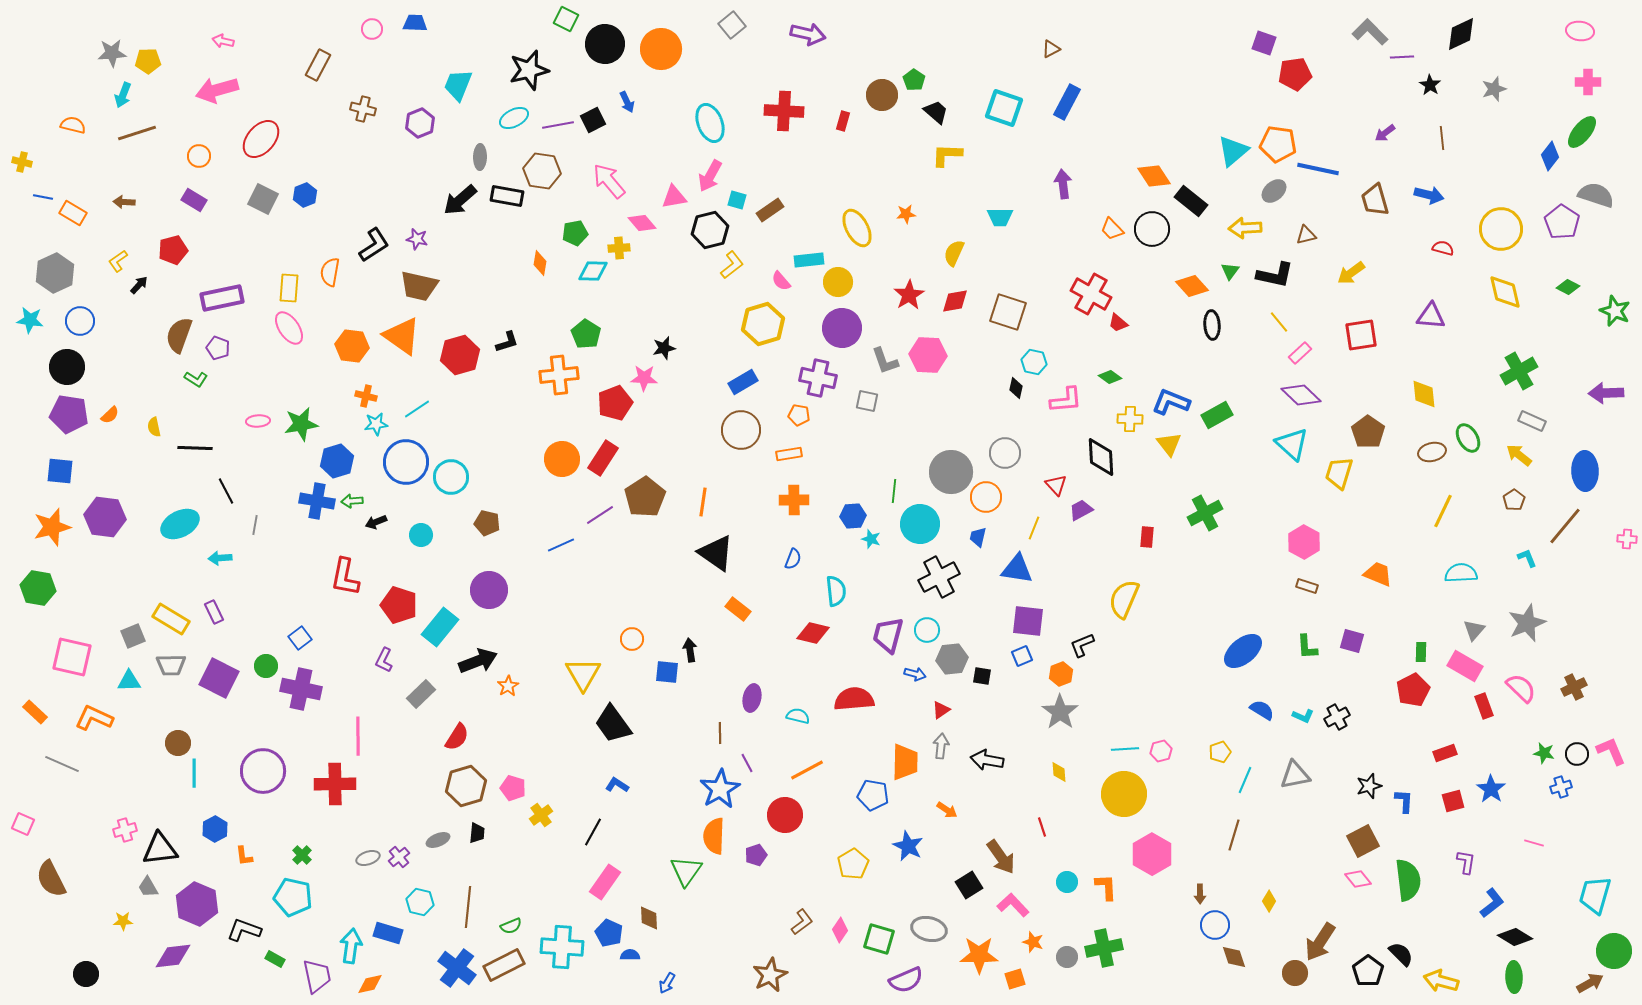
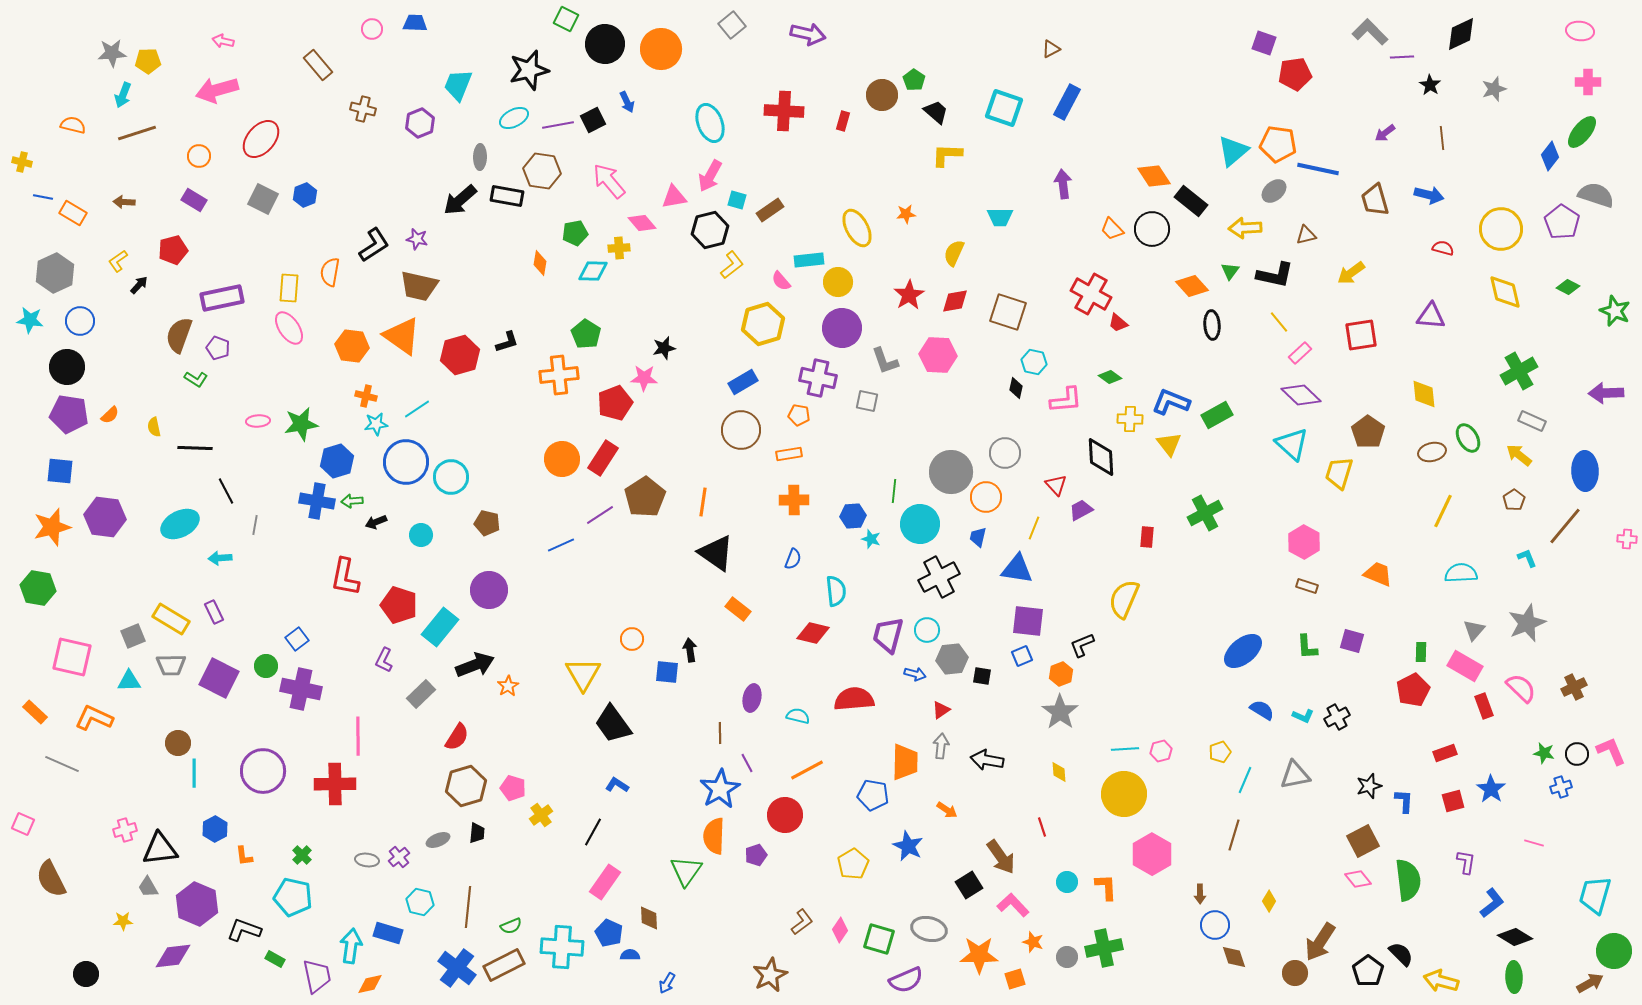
brown rectangle at (318, 65): rotated 68 degrees counterclockwise
pink hexagon at (928, 355): moved 10 px right
blue square at (300, 638): moved 3 px left, 1 px down
black arrow at (478, 661): moved 3 px left, 4 px down
gray ellipse at (368, 858): moved 1 px left, 2 px down; rotated 25 degrees clockwise
